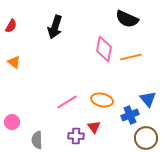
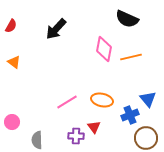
black arrow: moved 1 px right, 2 px down; rotated 25 degrees clockwise
